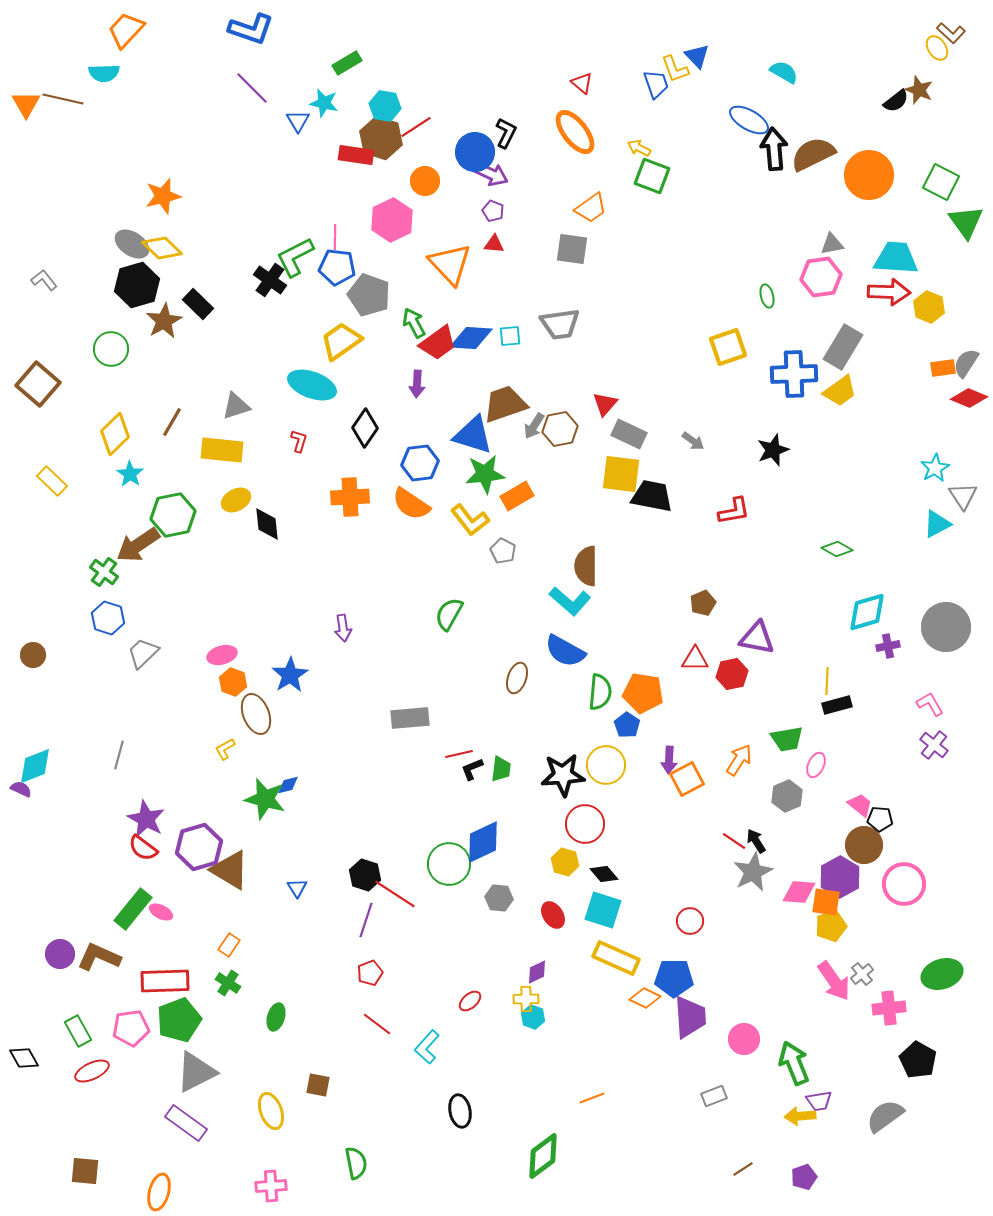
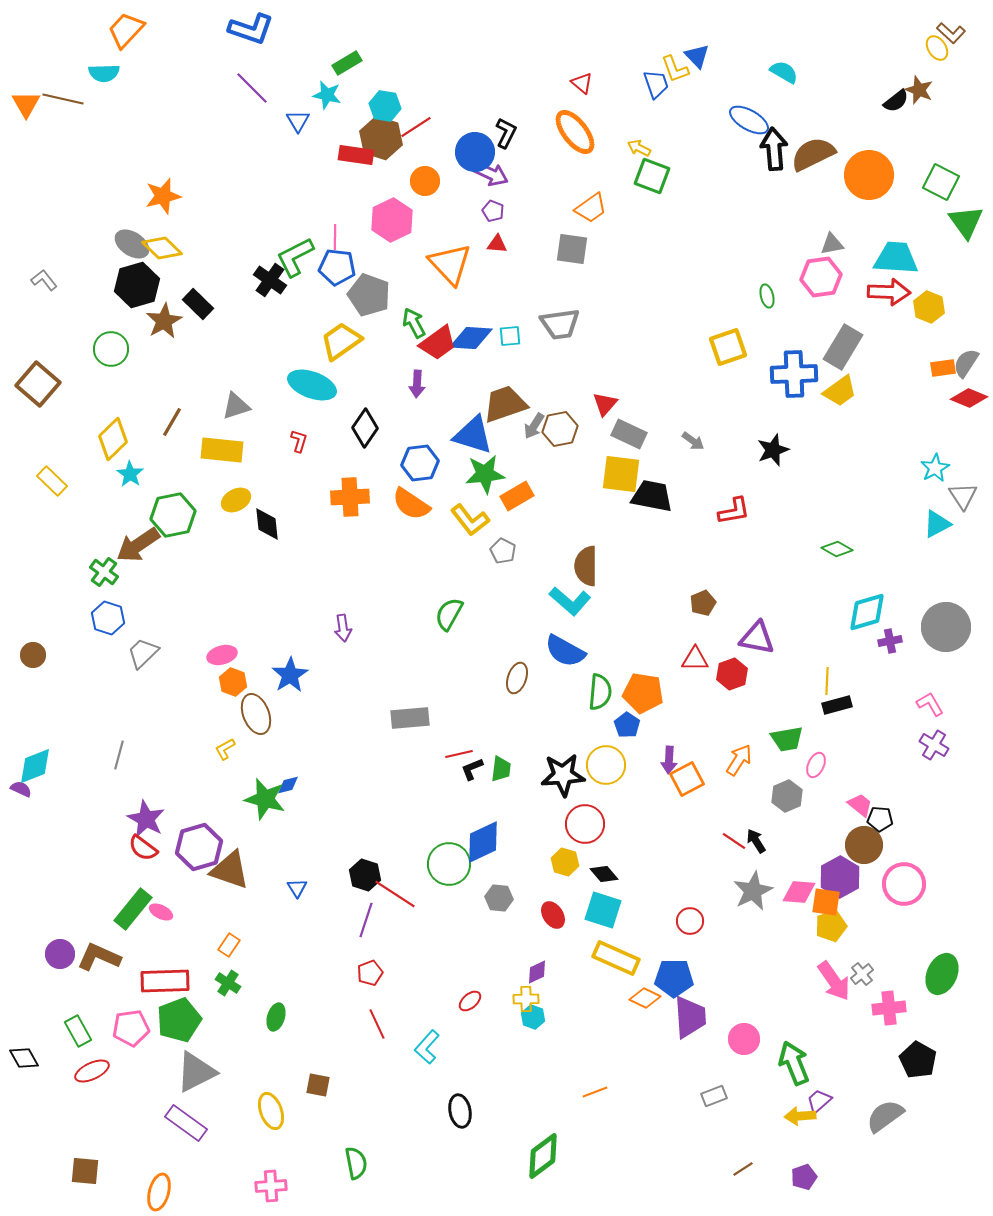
cyan star at (324, 103): moved 3 px right, 8 px up
red triangle at (494, 244): moved 3 px right
yellow diamond at (115, 434): moved 2 px left, 5 px down
purple cross at (888, 646): moved 2 px right, 5 px up
red hexagon at (732, 674): rotated 8 degrees counterclockwise
purple cross at (934, 745): rotated 8 degrees counterclockwise
brown triangle at (230, 870): rotated 12 degrees counterclockwise
gray star at (753, 872): moved 19 px down
green ellipse at (942, 974): rotated 48 degrees counterclockwise
red line at (377, 1024): rotated 28 degrees clockwise
orange line at (592, 1098): moved 3 px right, 6 px up
purple trapezoid at (819, 1101): rotated 148 degrees clockwise
